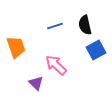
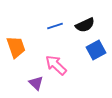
black semicircle: rotated 102 degrees counterclockwise
